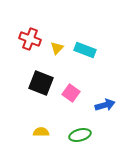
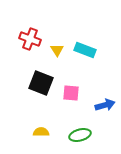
yellow triangle: moved 2 px down; rotated 16 degrees counterclockwise
pink square: rotated 30 degrees counterclockwise
